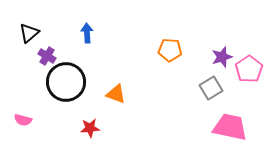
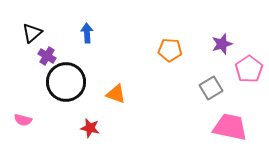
black triangle: moved 3 px right
purple star: moved 13 px up
red star: rotated 18 degrees clockwise
